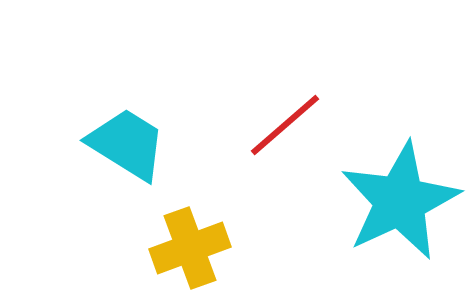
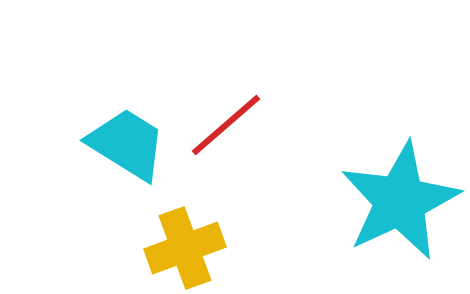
red line: moved 59 px left
yellow cross: moved 5 px left
